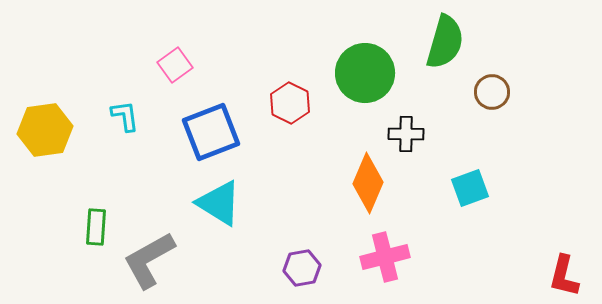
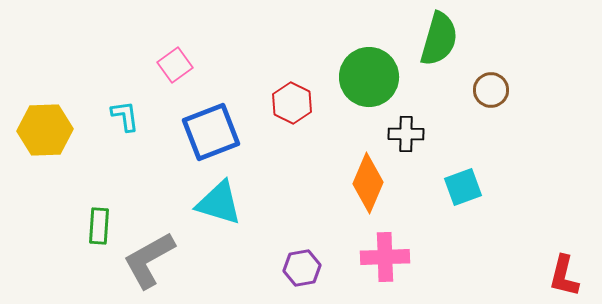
green semicircle: moved 6 px left, 3 px up
green circle: moved 4 px right, 4 px down
brown circle: moved 1 px left, 2 px up
red hexagon: moved 2 px right
yellow hexagon: rotated 6 degrees clockwise
cyan square: moved 7 px left, 1 px up
cyan triangle: rotated 15 degrees counterclockwise
green rectangle: moved 3 px right, 1 px up
pink cross: rotated 12 degrees clockwise
